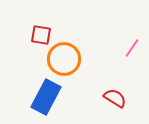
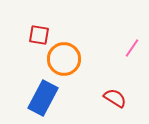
red square: moved 2 px left
blue rectangle: moved 3 px left, 1 px down
